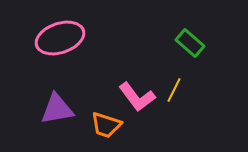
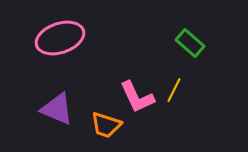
pink L-shape: rotated 12 degrees clockwise
purple triangle: rotated 33 degrees clockwise
